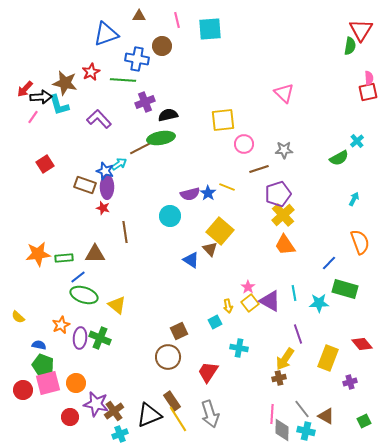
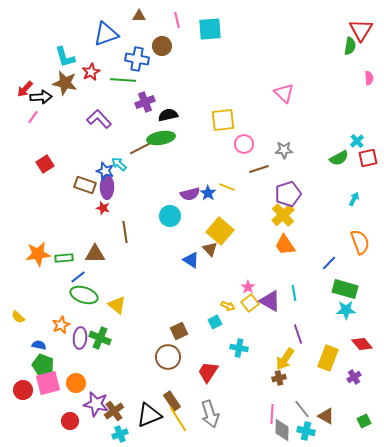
red square at (368, 92): moved 66 px down
cyan L-shape at (59, 105): moved 6 px right, 48 px up
cyan arrow at (119, 164): rotated 105 degrees counterclockwise
purple pentagon at (278, 194): moved 10 px right
cyan star at (319, 303): moved 27 px right, 7 px down
yellow arrow at (228, 306): rotated 56 degrees counterclockwise
purple cross at (350, 382): moved 4 px right, 5 px up; rotated 16 degrees counterclockwise
red circle at (70, 417): moved 4 px down
